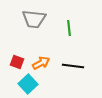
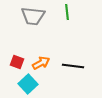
gray trapezoid: moved 1 px left, 3 px up
green line: moved 2 px left, 16 px up
